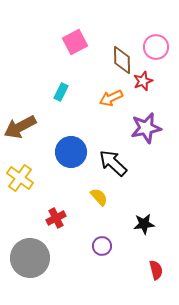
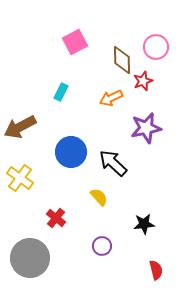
red cross: rotated 24 degrees counterclockwise
